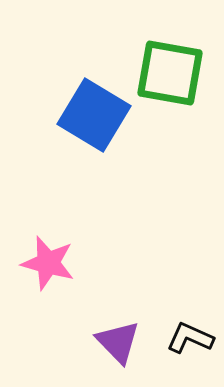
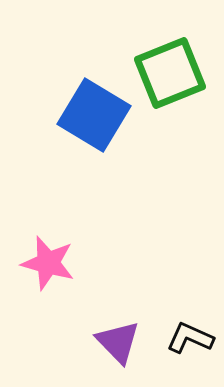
green square: rotated 32 degrees counterclockwise
